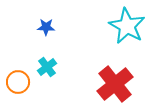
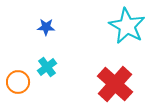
red cross: rotated 9 degrees counterclockwise
